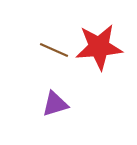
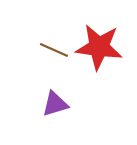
red star: rotated 12 degrees clockwise
